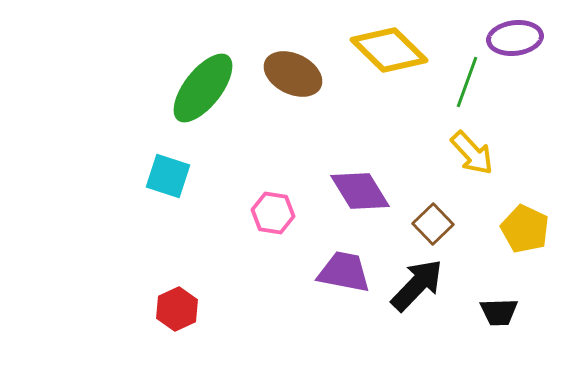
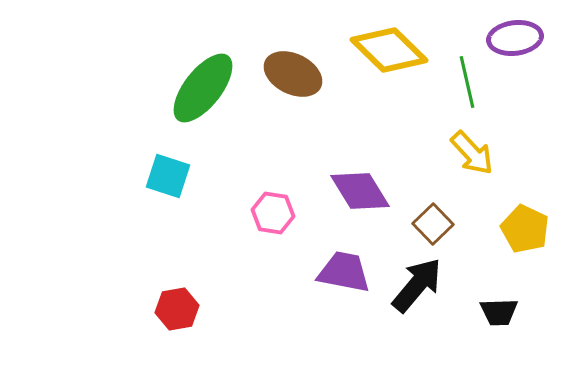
green line: rotated 33 degrees counterclockwise
black arrow: rotated 4 degrees counterclockwise
red hexagon: rotated 15 degrees clockwise
